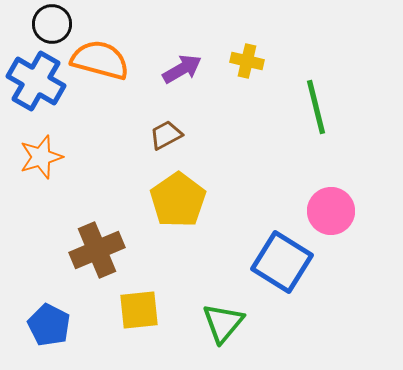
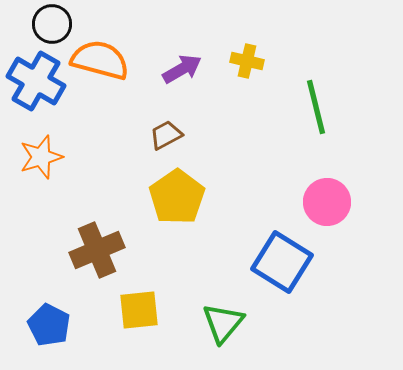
yellow pentagon: moved 1 px left, 3 px up
pink circle: moved 4 px left, 9 px up
